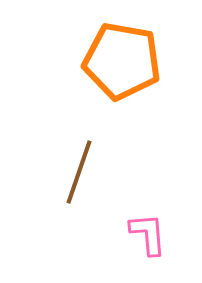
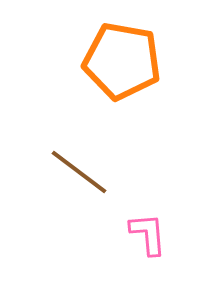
brown line: rotated 72 degrees counterclockwise
